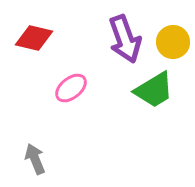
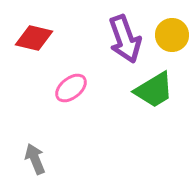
yellow circle: moved 1 px left, 7 px up
